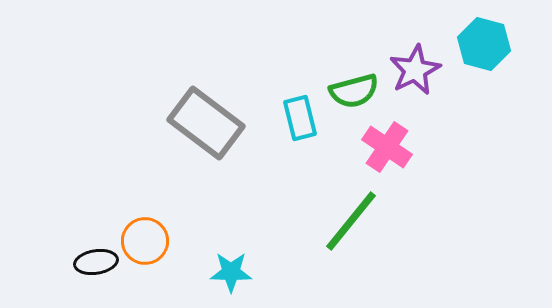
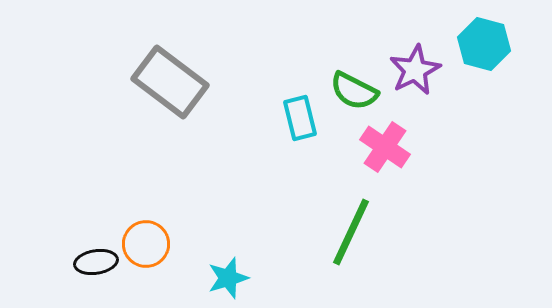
green semicircle: rotated 42 degrees clockwise
gray rectangle: moved 36 px left, 41 px up
pink cross: moved 2 px left
green line: moved 11 px down; rotated 14 degrees counterclockwise
orange circle: moved 1 px right, 3 px down
cyan star: moved 3 px left, 6 px down; rotated 18 degrees counterclockwise
